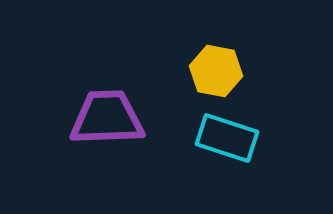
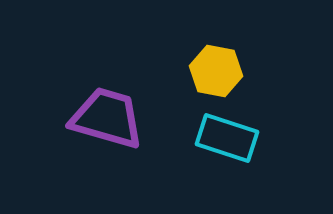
purple trapezoid: rotated 18 degrees clockwise
